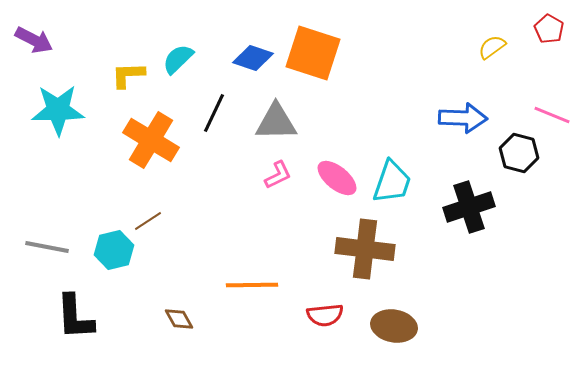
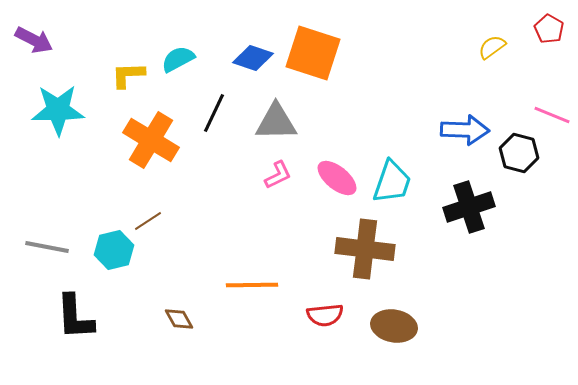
cyan semicircle: rotated 16 degrees clockwise
blue arrow: moved 2 px right, 12 px down
